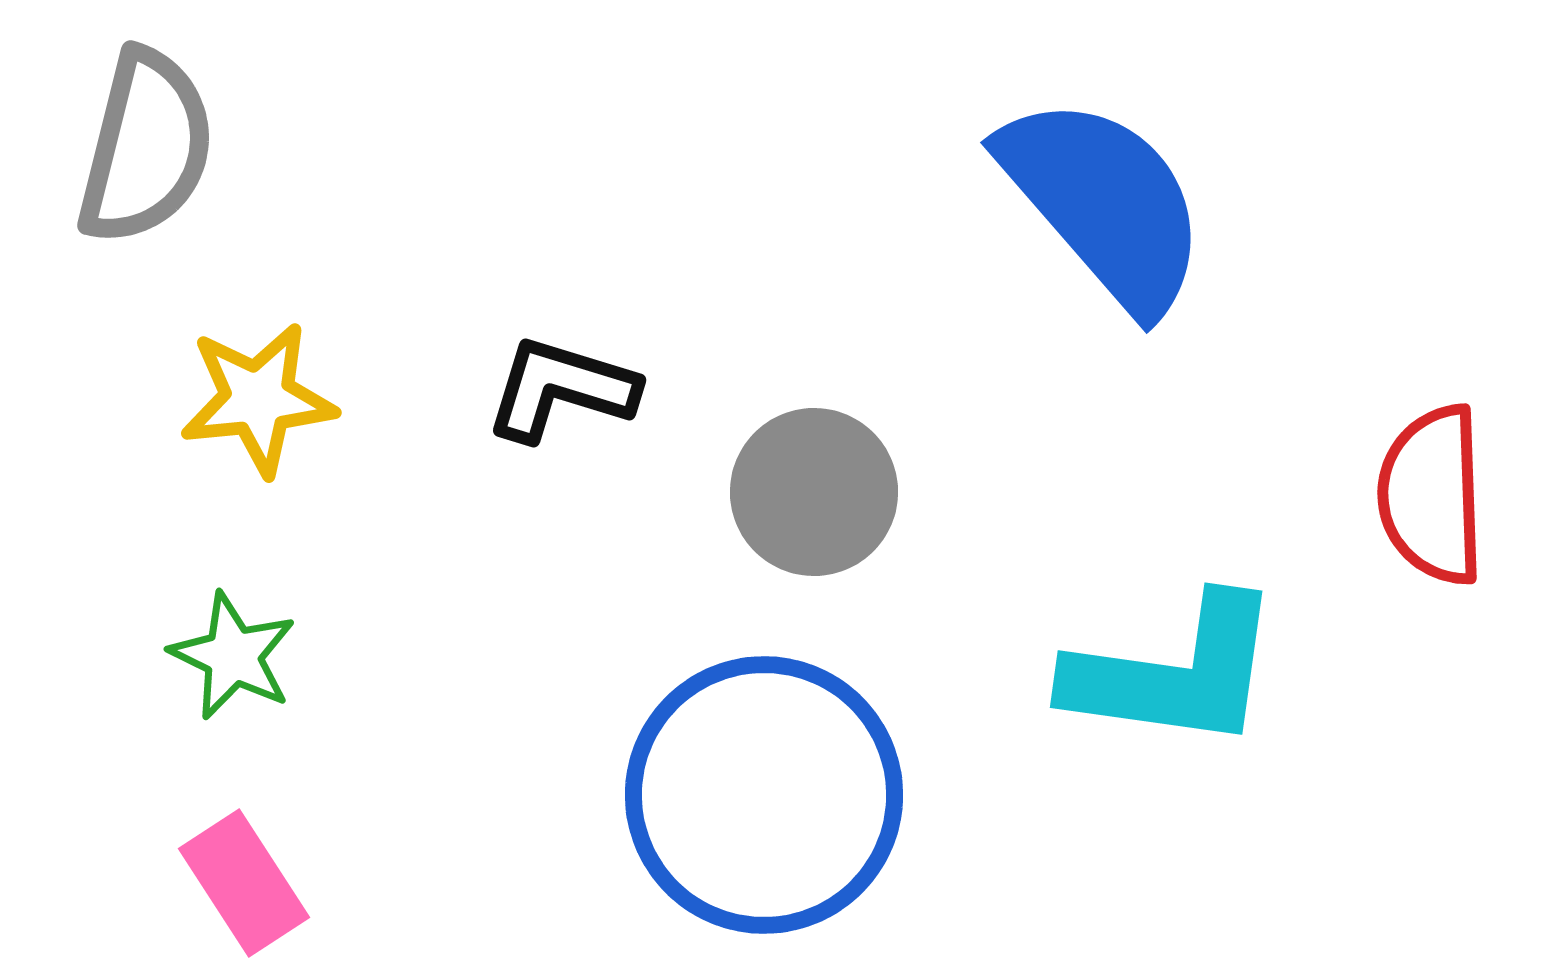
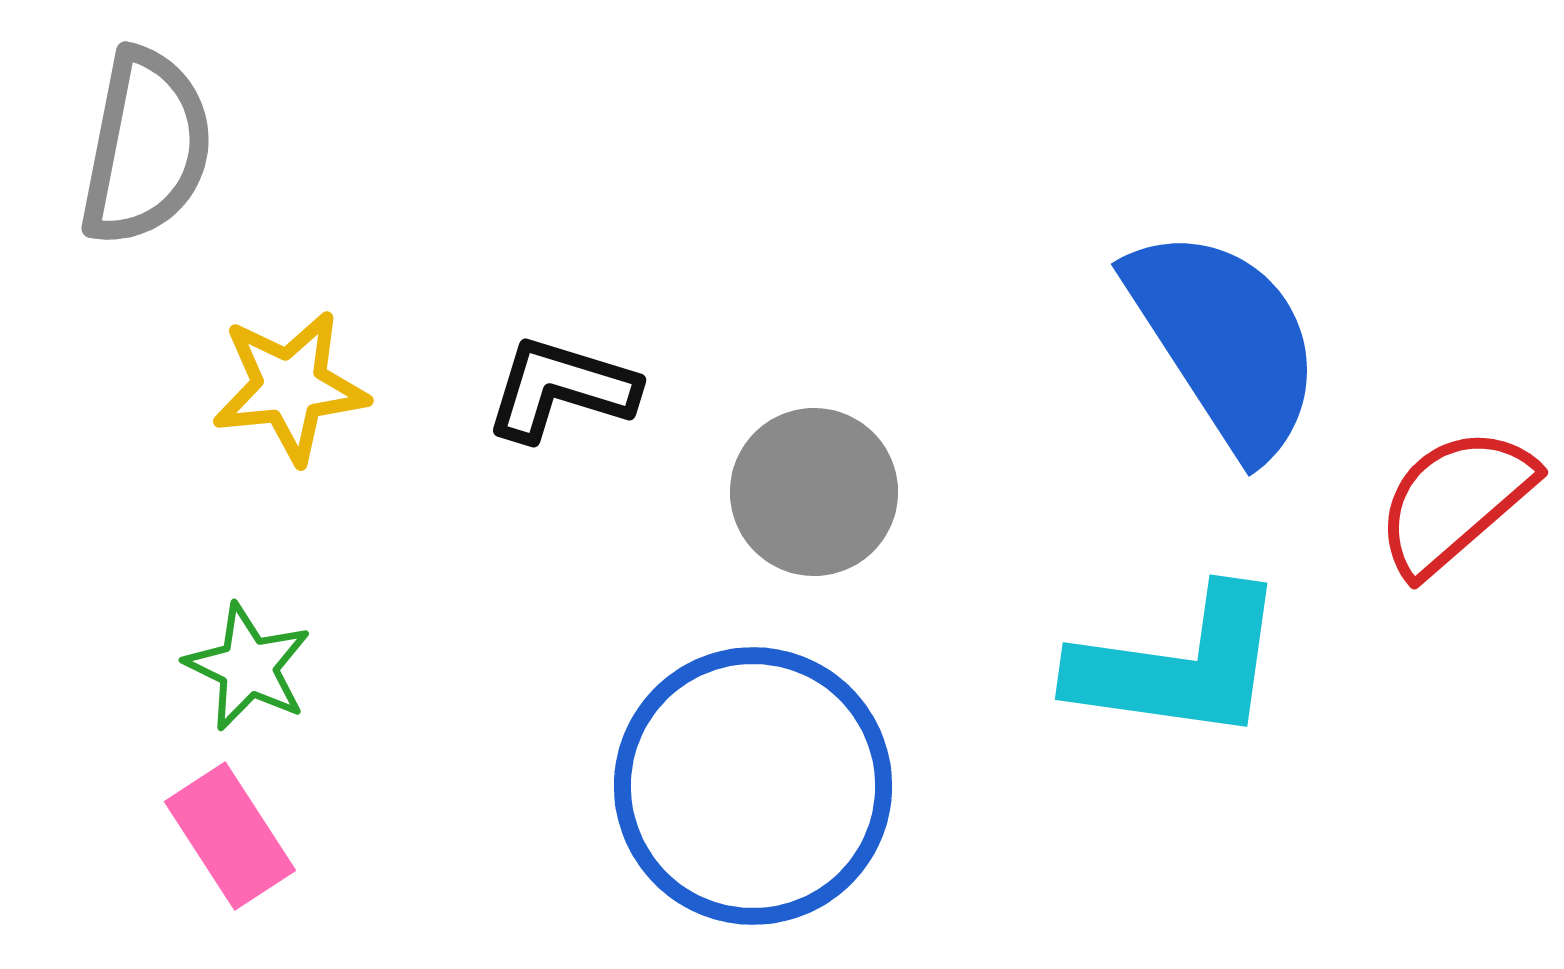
gray semicircle: rotated 3 degrees counterclockwise
blue semicircle: moved 121 px right, 138 px down; rotated 8 degrees clockwise
yellow star: moved 32 px right, 12 px up
red semicircle: moved 23 px right, 6 px down; rotated 51 degrees clockwise
green star: moved 15 px right, 11 px down
cyan L-shape: moved 5 px right, 8 px up
blue circle: moved 11 px left, 9 px up
pink rectangle: moved 14 px left, 47 px up
